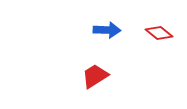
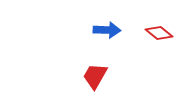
red trapezoid: rotated 28 degrees counterclockwise
